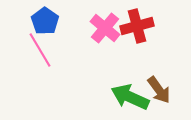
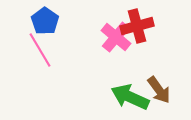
pink cross: moved 11 px right, 9 px down
